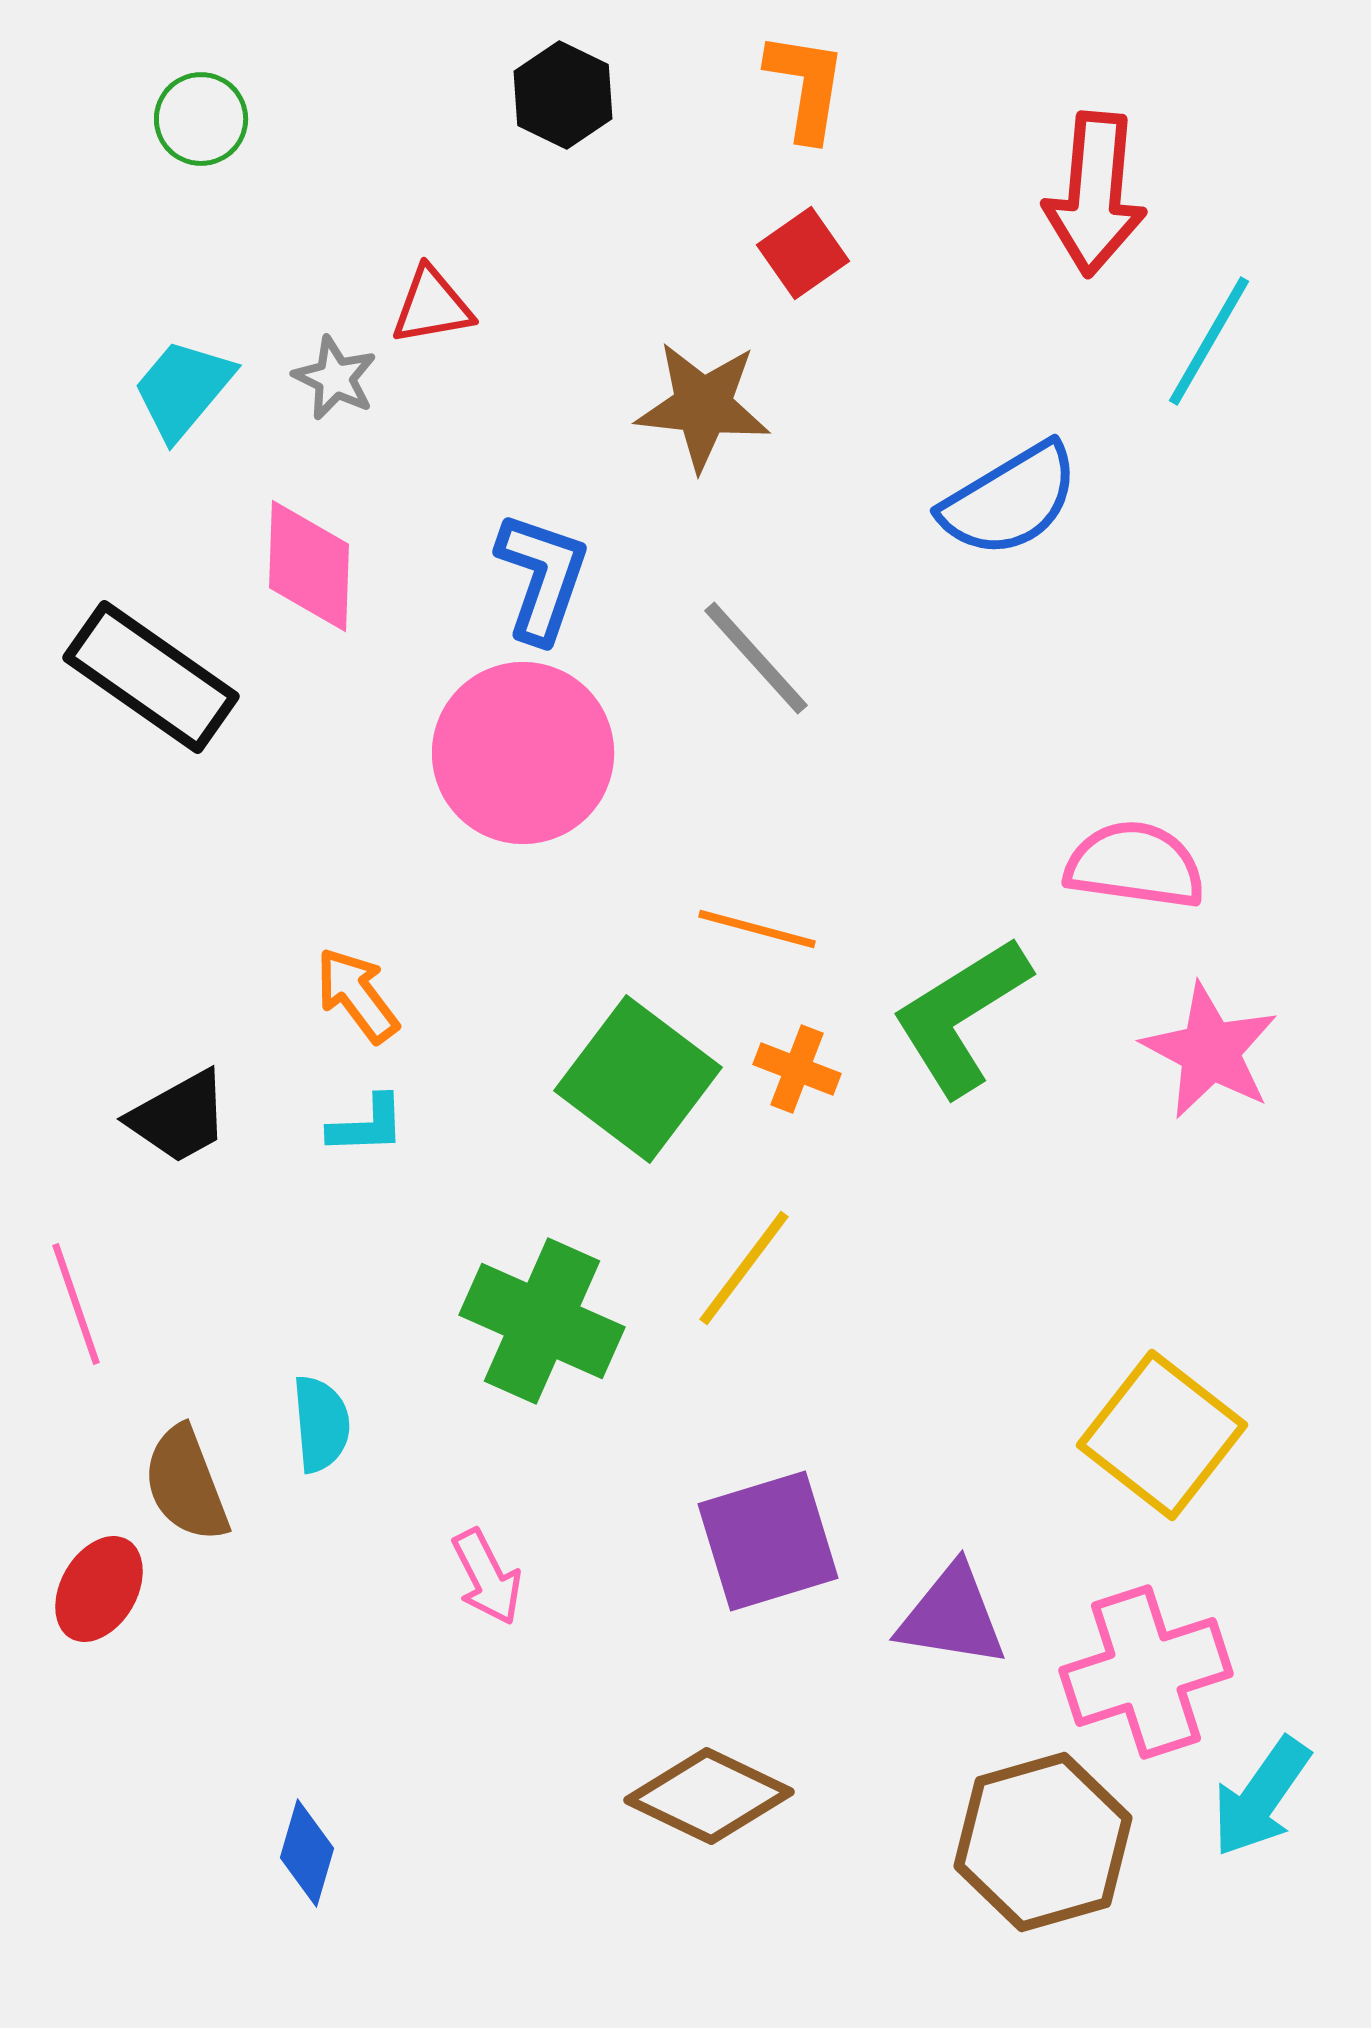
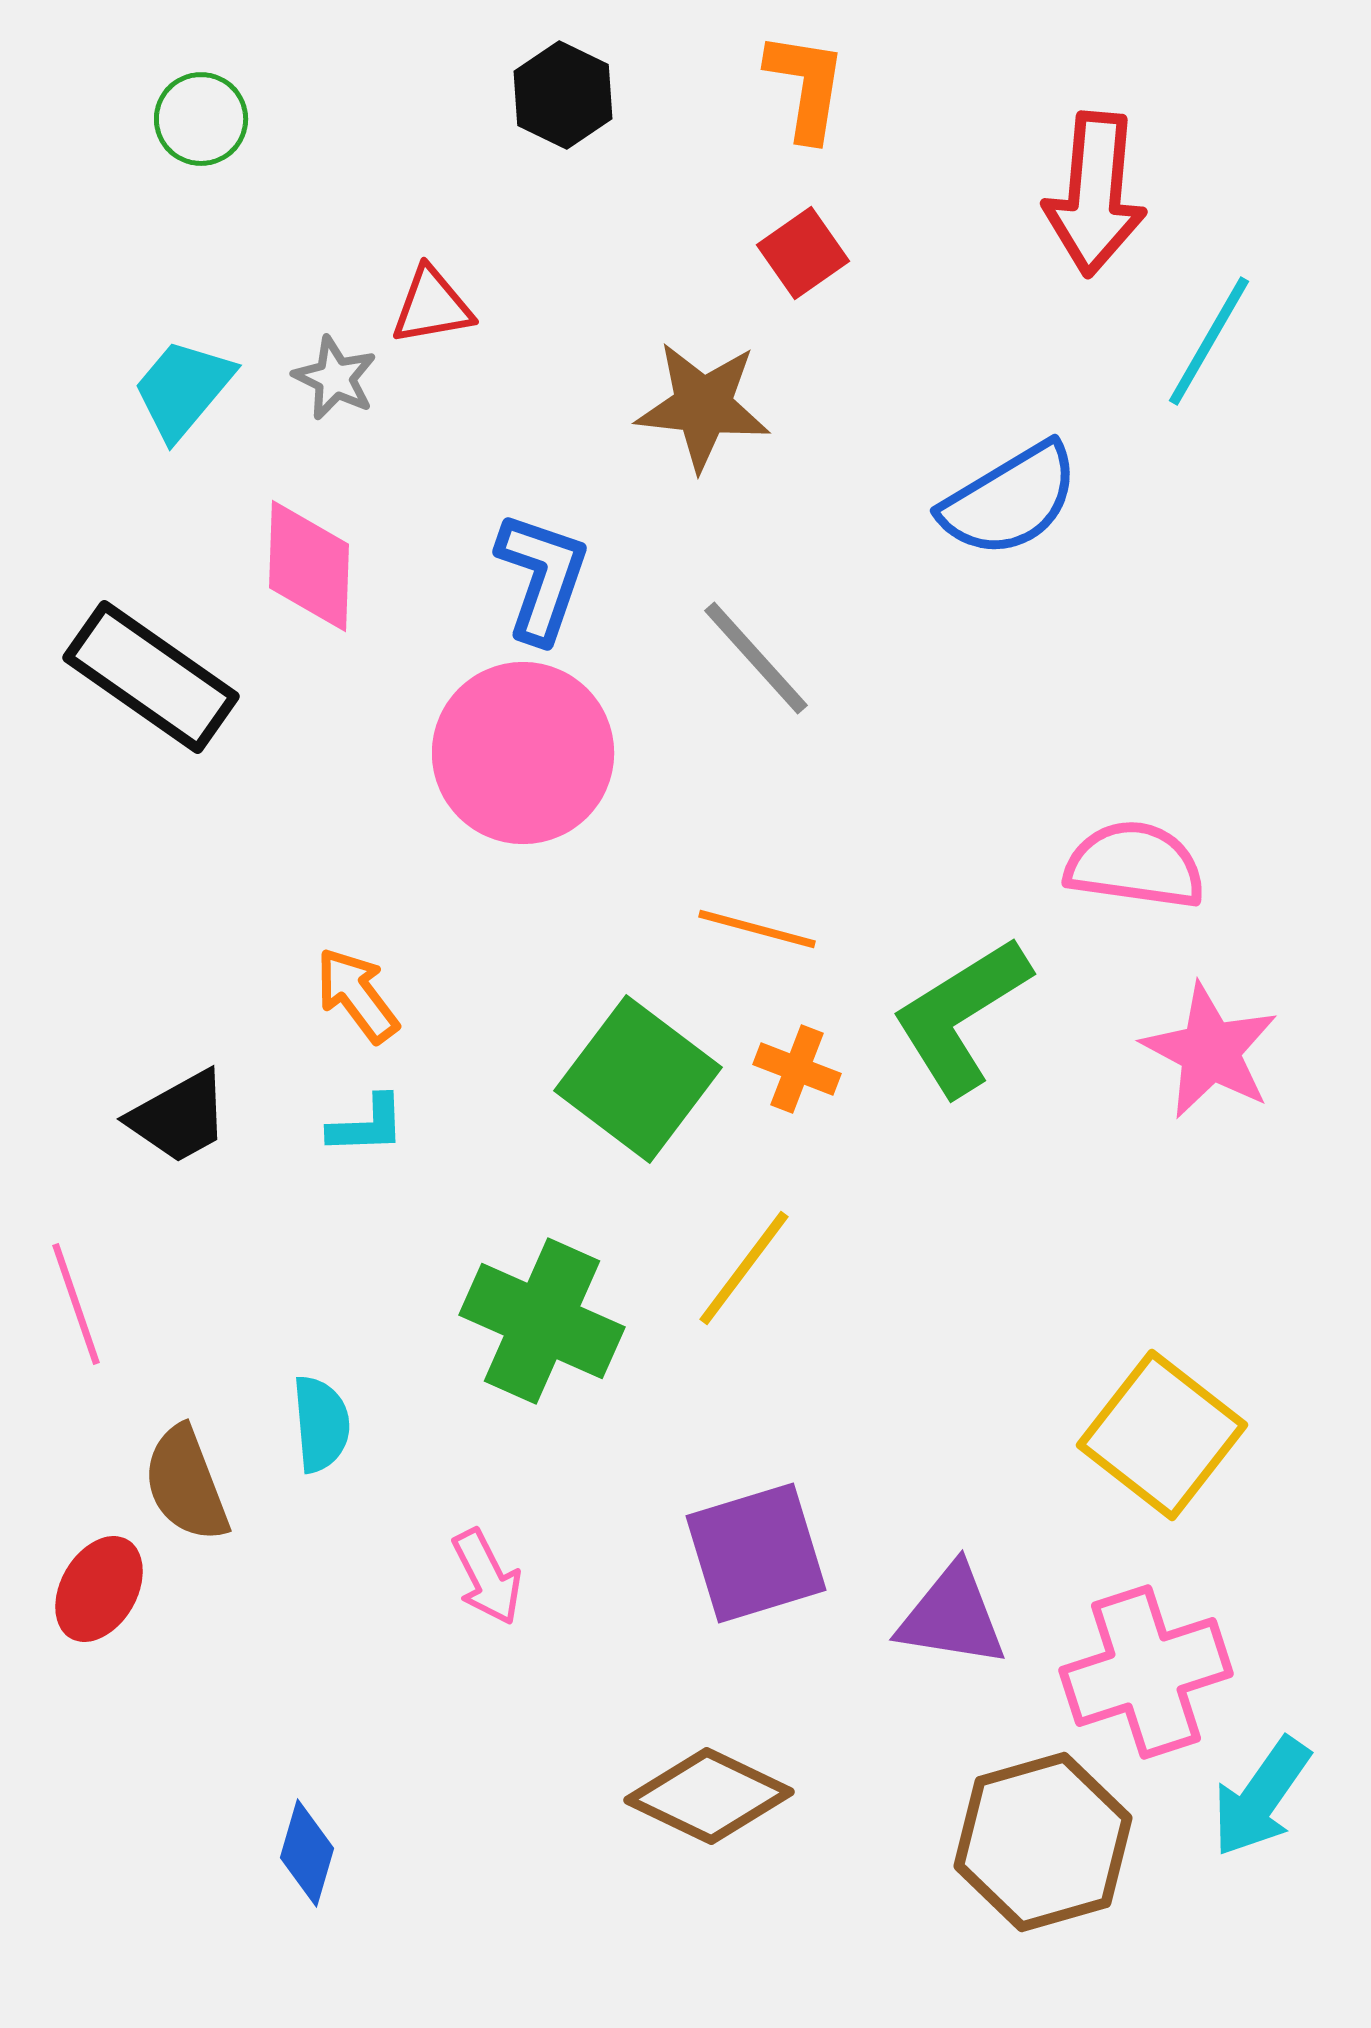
purple square: moved 12 px left, 12 px down
